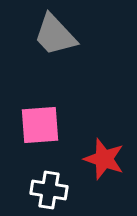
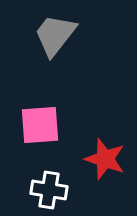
gray trapezoid: rotated 81 degrees clockwise
red star: moved 1 px right
